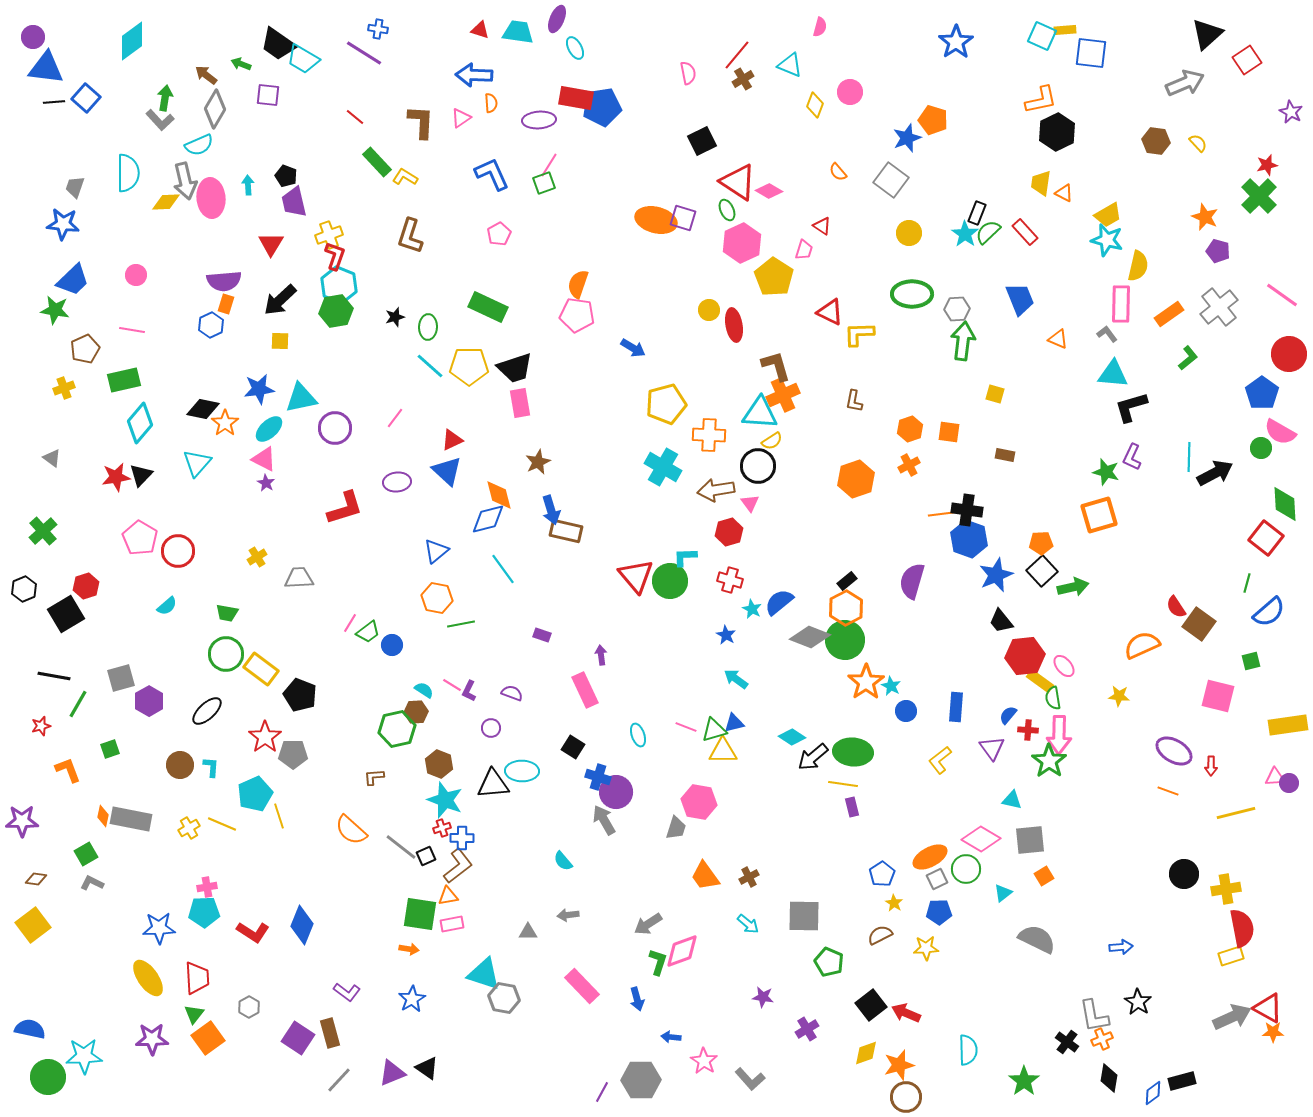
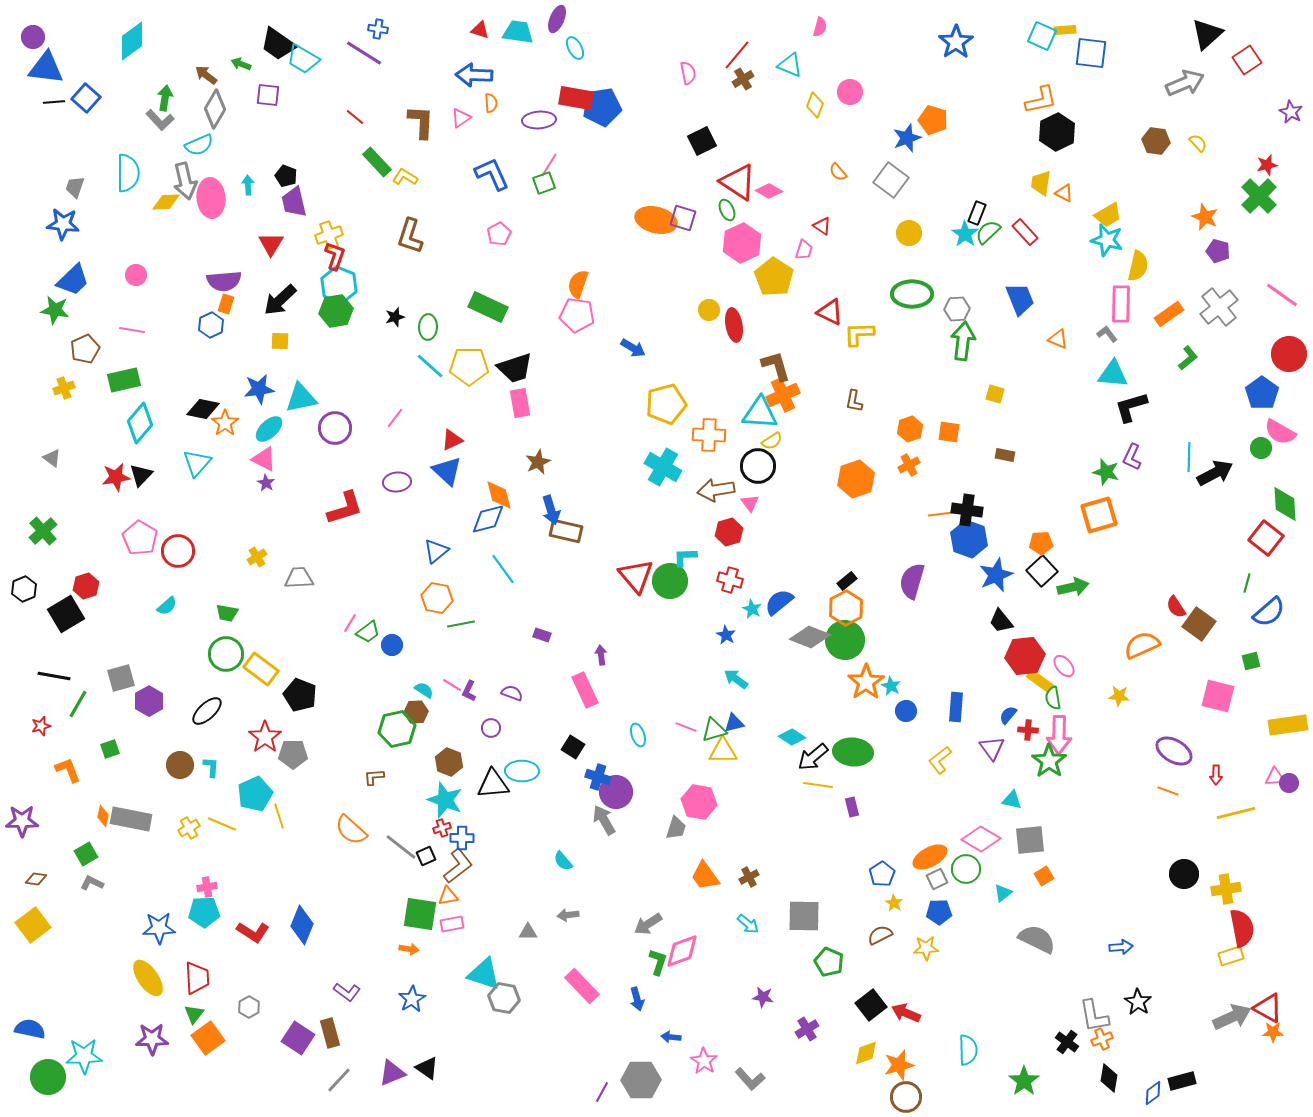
brown hexagon at (439, 764): moved 10 px right, 2 px up
red arrow at (1211, 766): moved 5 px right, 9 px down
yellow line at (843, 784): moved 25 px left, 1 px down
